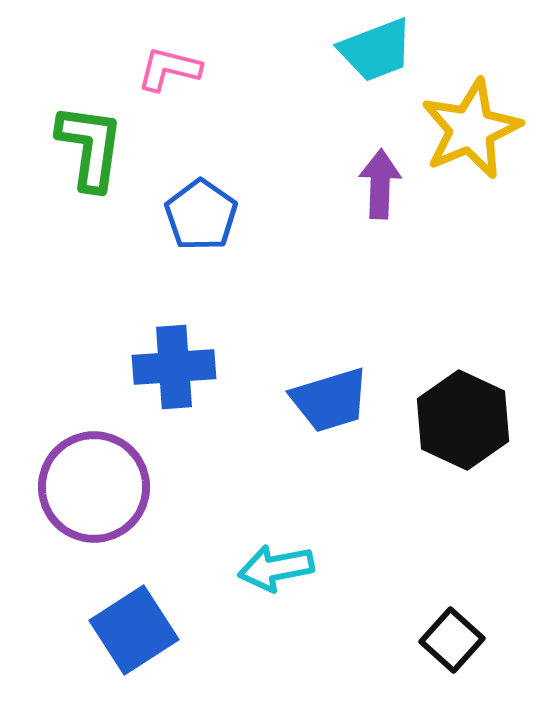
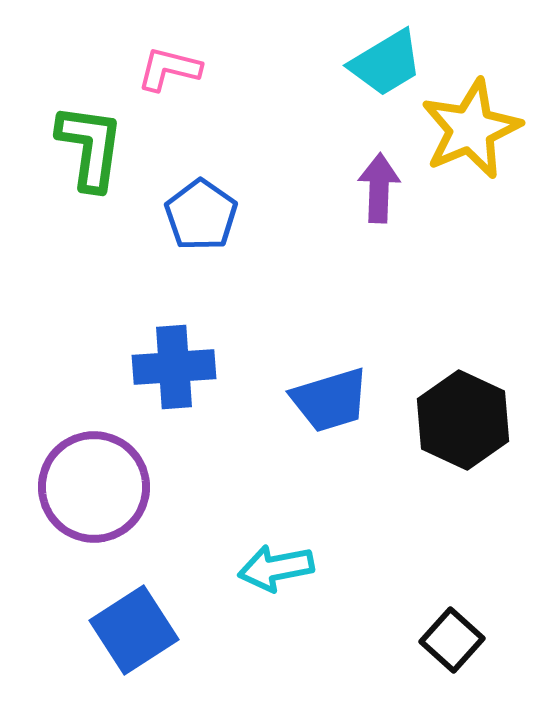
cyan trapezoid: moved 10 px right, 13 px down; rotated 10 degrees counterclockwise
purple arrow: moved 1 px left, 4 px down
